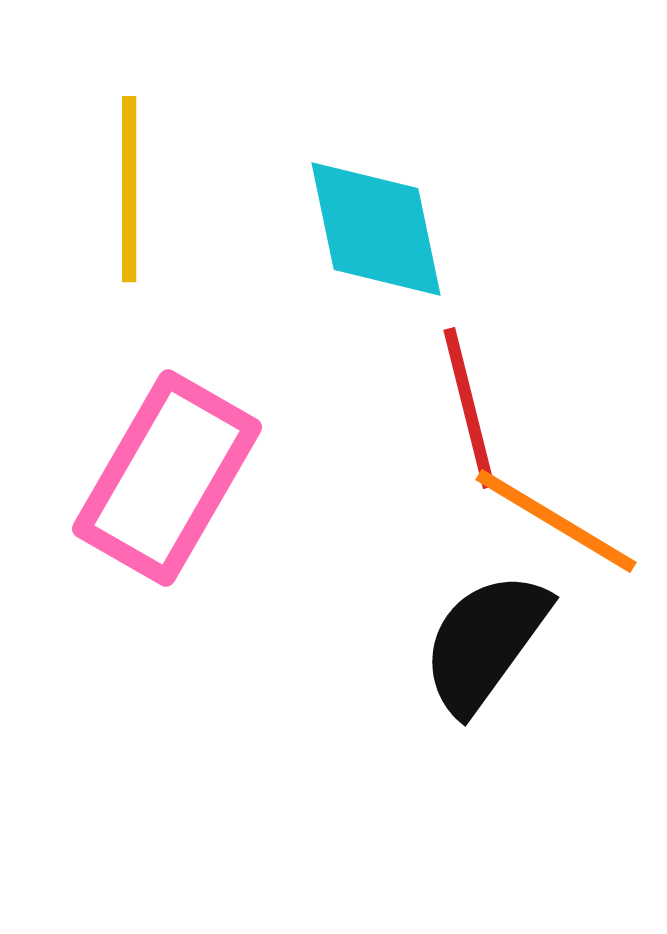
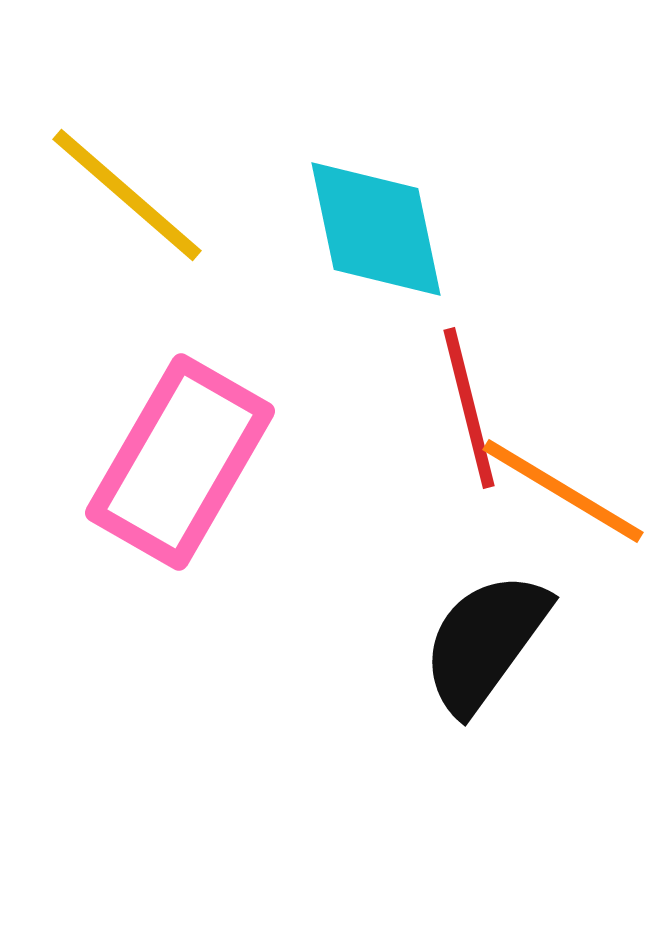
yellow line: moved 2 px left, 6 px down; rotated 49 degrees counterclockwise
pink rectangle: moved 13 px right, 16 px up
orange line: moved 7 px right, 30 px up
